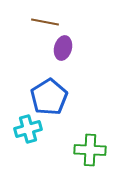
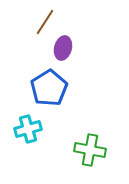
brown line: rotated 68 degrees counterclockwise
blue pentagon: moved 9 px up
green cross: rotated 8 degrees clockwise
